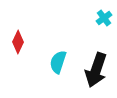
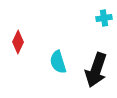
cyan cross: rotated 28 degrees clockwise
cyan semicircle: rotated 35 degrees counterclockwise
